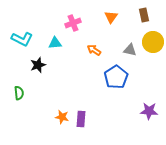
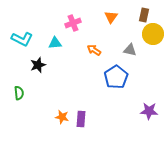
brown rectangle: rotated 24 degrees clockwise
yellow circle: moved 8 px up
